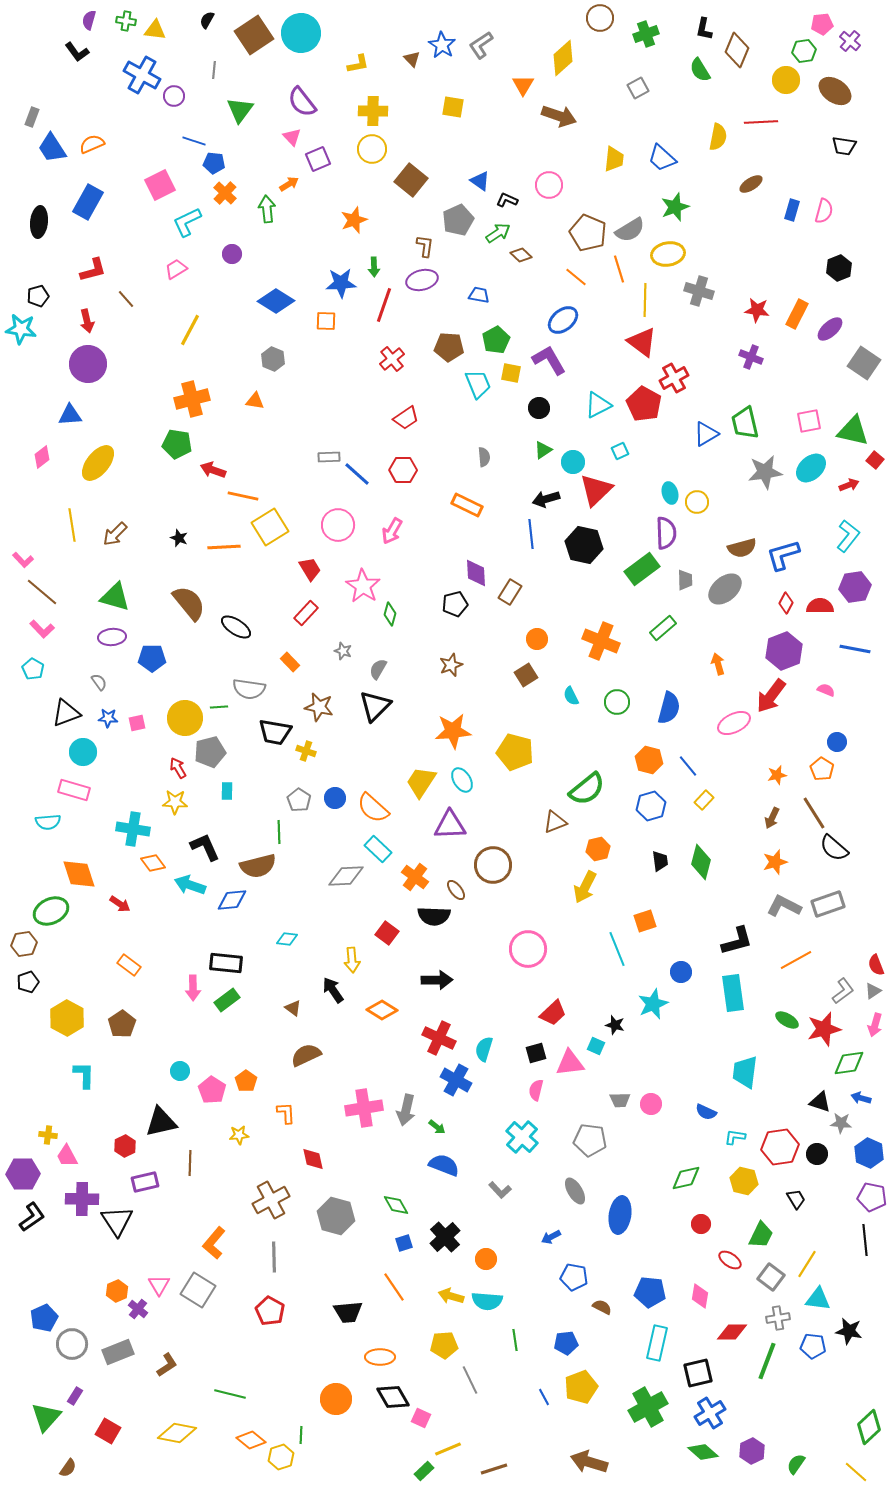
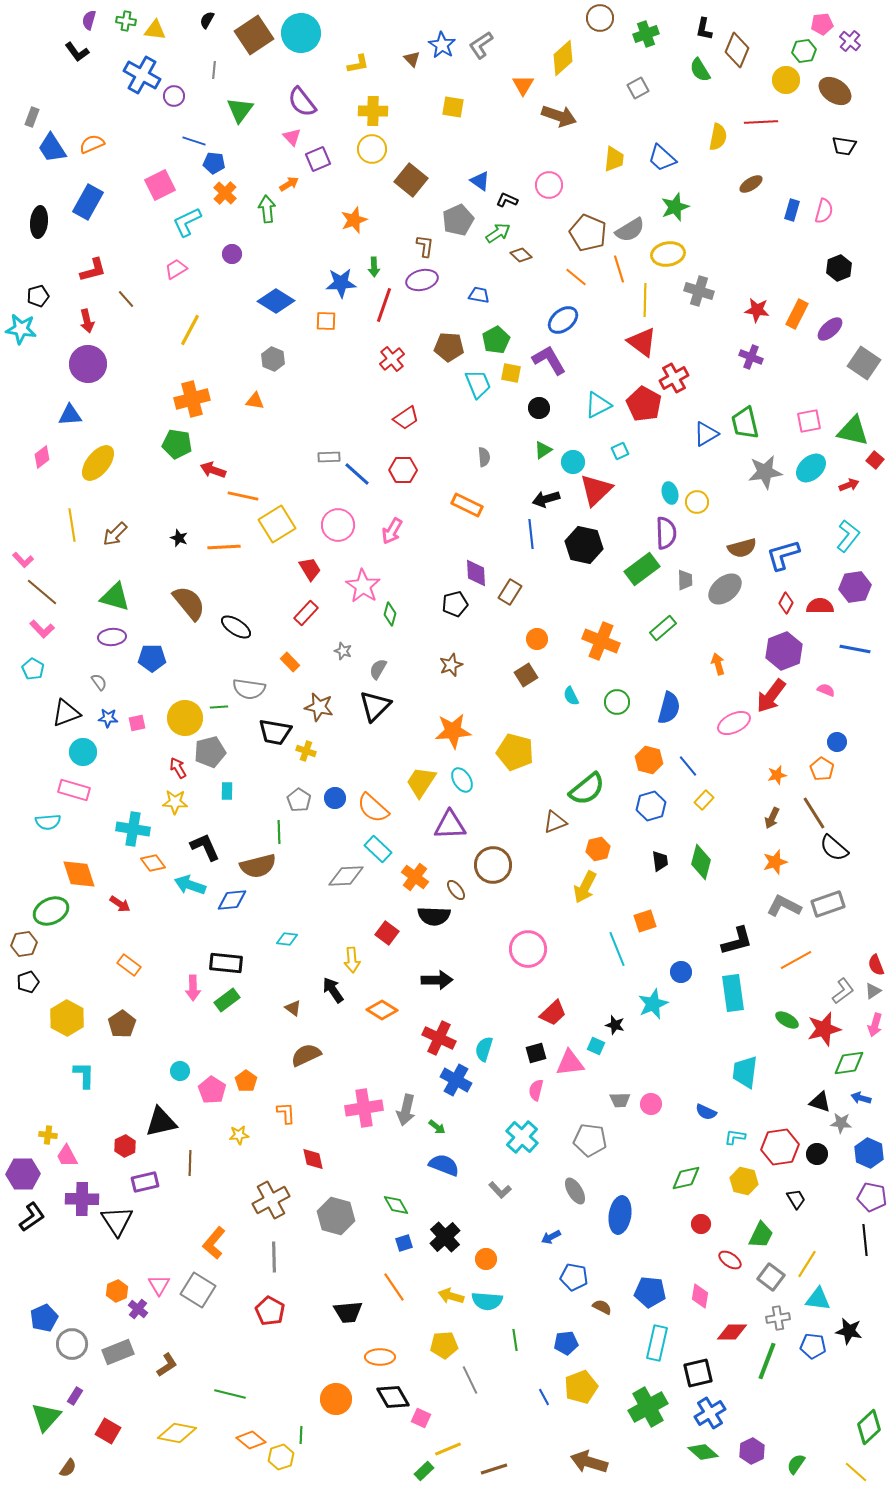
yellow square at (270, 527): moved 7 px right, 3 px up
